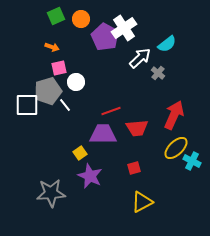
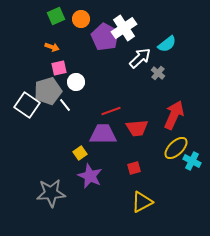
white square: rotated 35 degrees clockwise
